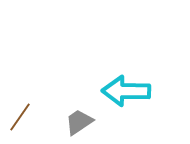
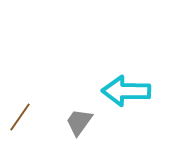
gray trapezoid: rotated 20 degrees counterclockwise
